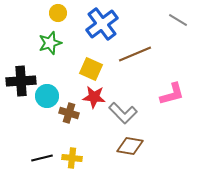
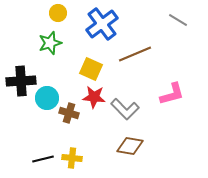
cyan circle: moved 2 px down
gray L-shape: moved 2 px right, 4 px up
black line: moved 1 px right, 1 px down
